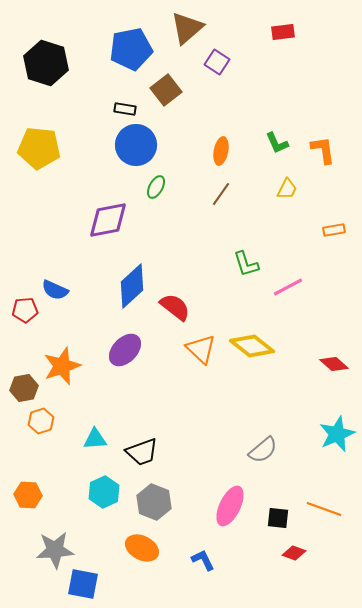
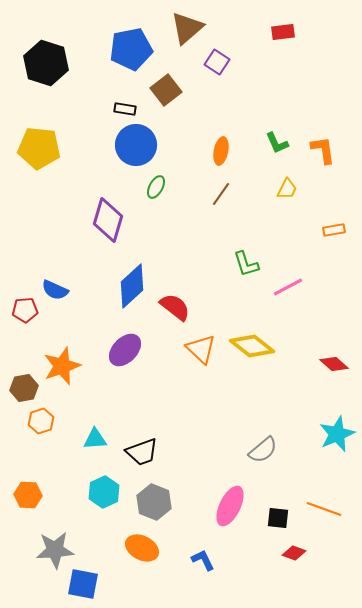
purple diamond at (108, 220): rotated 63 degrees counterclockwise
